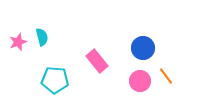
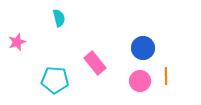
cyan semicircle: moved 17 px right, 19 px up
pink star: moved 1 px left
pink rectangle: moved 2 px left, 2 px down
orange line: rotated 36 degrees clockwise
